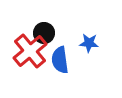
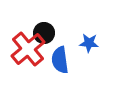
red cross: moved 2 px left, 2 px up
